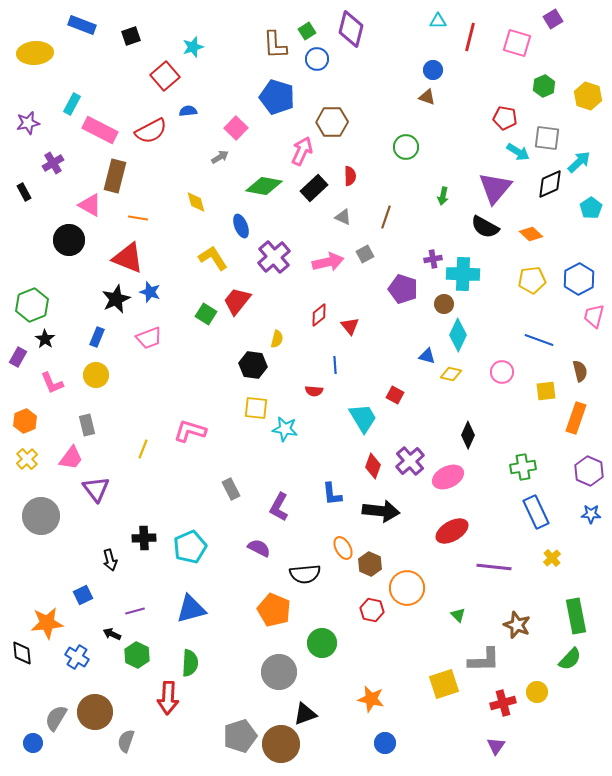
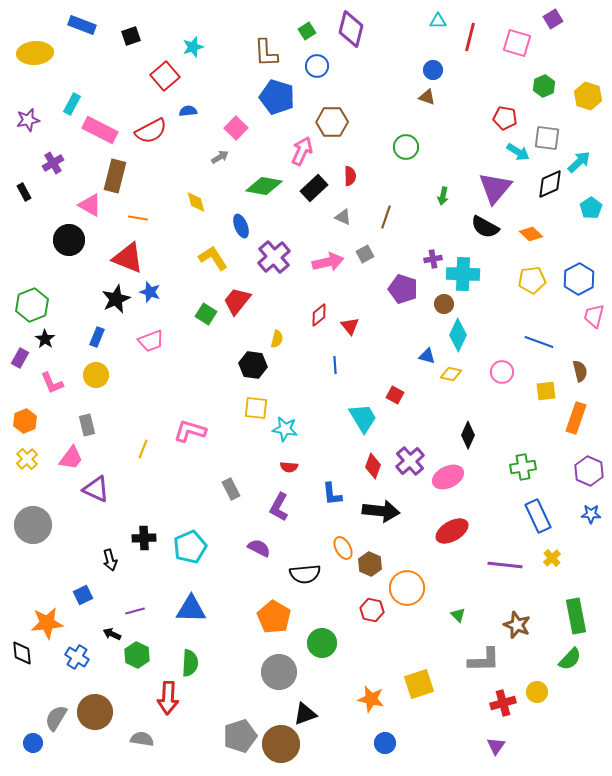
brown L-shape at (275, 45): moved 9 px left, 8 px down
blue circle at (317, 59): moved 7 px down
purple star at (28, 123): moved 3 px up
pink trapezoid at (149, 338): moved 2 px right, 3 px down
blue line at (539, 340): moved 2 px down
purple rectangle at (18, 357): moved 2 px right, 1 px down
red semicircle at (314, 391): moved 25 px left, 76 px down
purple triangle at (96, 489): rotated 28 degrees counterclockwise
blue rectangle at (536, 512): moved 2 px right, 4 px down
gray circle at (41, 516): moved 8 px left, 9 px down
purple line at (494, 567): moved 11 px right, 2 px up
blue triangle at (191, 609): rotated 16 degrees clockwise
orange pentagon at (274, 610): moved 7 px down; rotated 8 degrees clockwise
yellow square at (444, 684): moved 25 px left
gray semicircle at (126, 741): moved 16 px right, 2 px up; rotated 80 degrees clockwise
